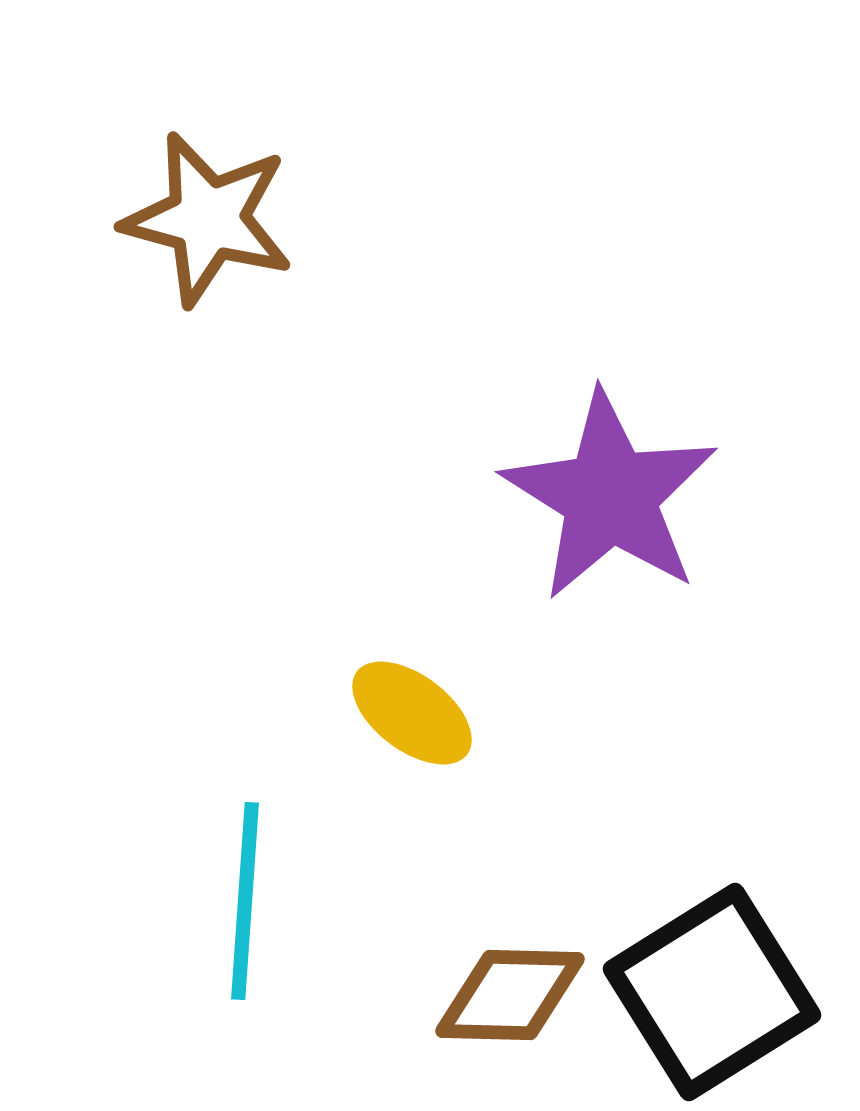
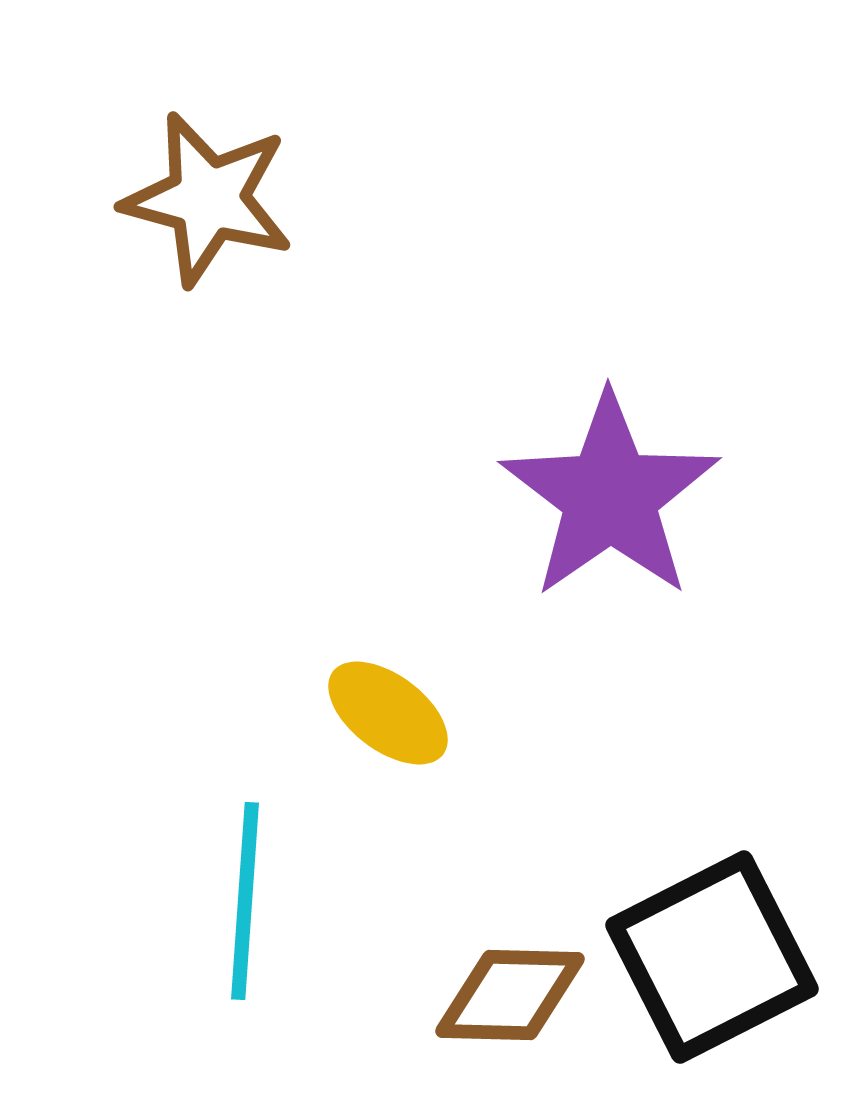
brown star: moved 20 px up
purple star: rotated 5 degrees clockwise
yellow ellipse: moved 24 px left
black square: moved 35 px up; rotated 5 degrees clockwise
